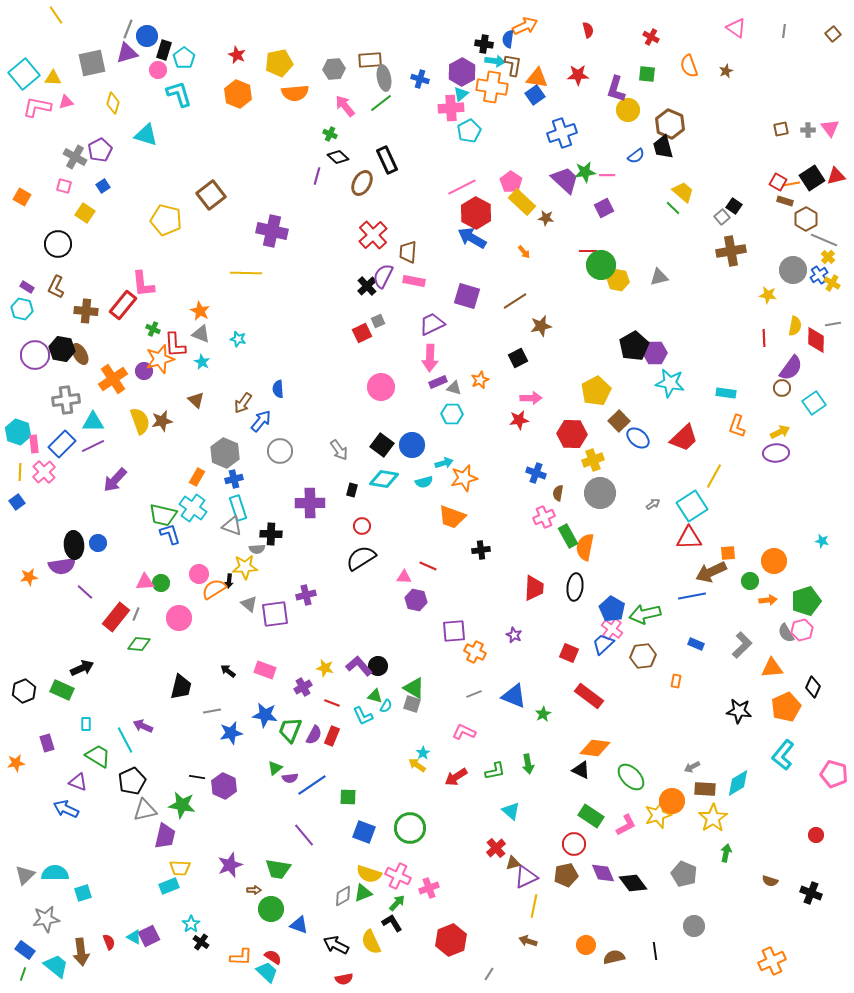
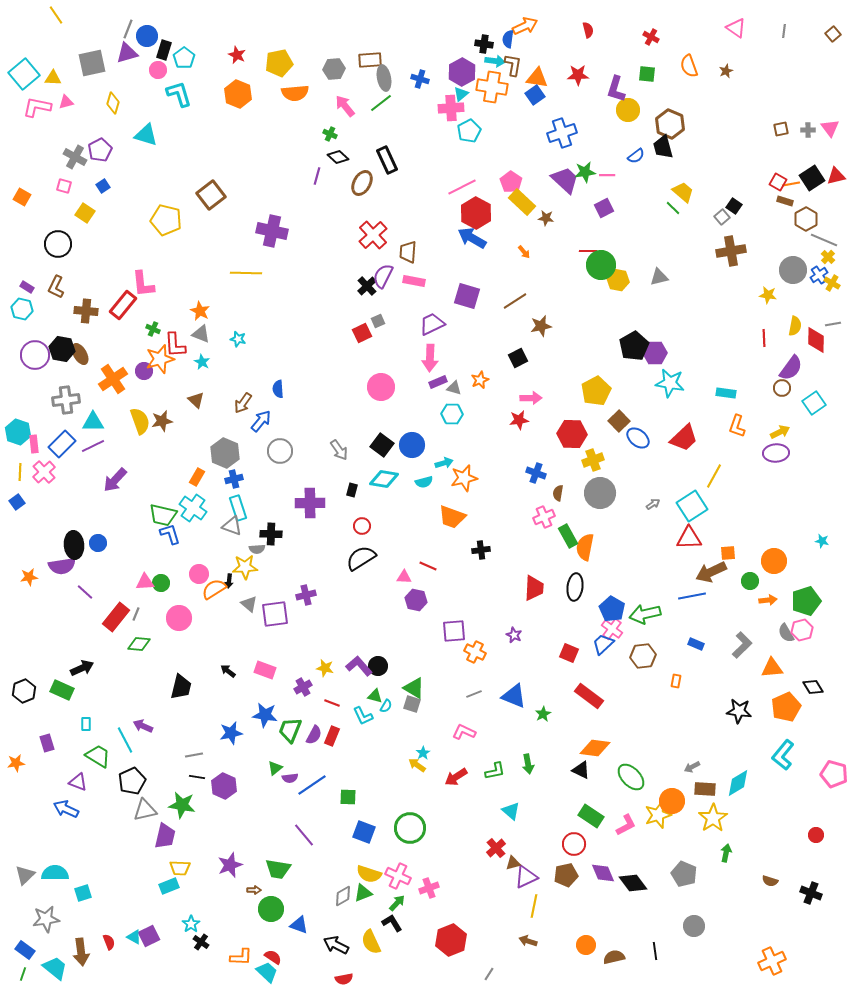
black diamond at (813, 687): rotated 55 degrees counterclockwise
gray line at (212, 711): moved 18 px left, 44 px down
cyan trapezoid at (56, 966): moved 1 px left, 2 px down
